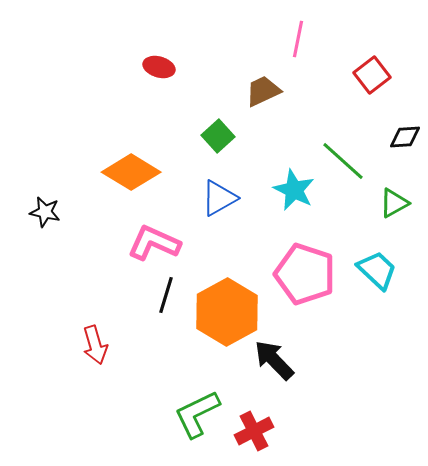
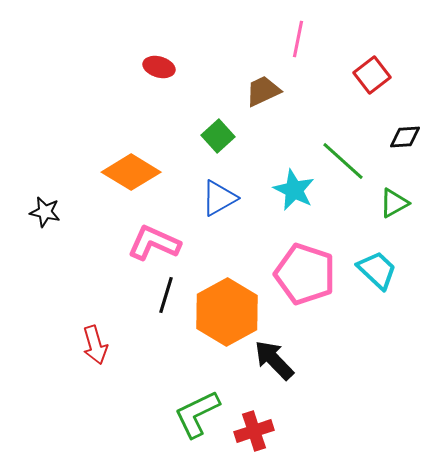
red cross: rotated 9 degrees clockwise
